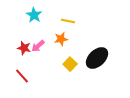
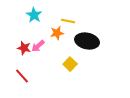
orange star: moved 4 px left, 6 px up
black ellipse: moved 10 px left, 17 px up; rotated 55 degrees clockwise
